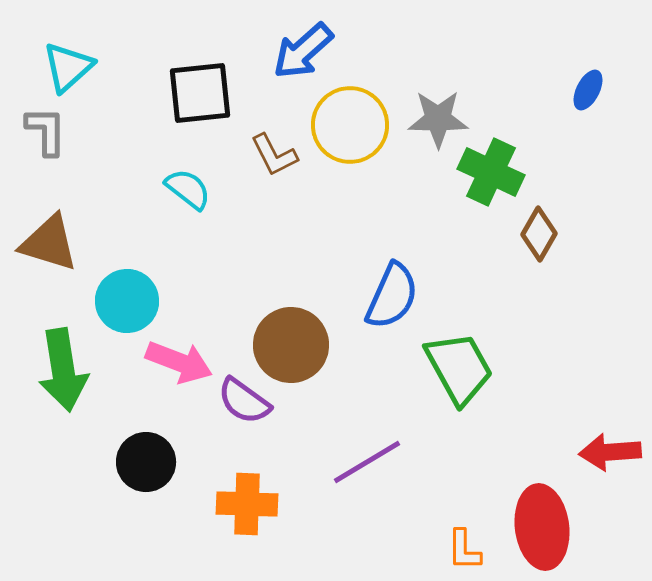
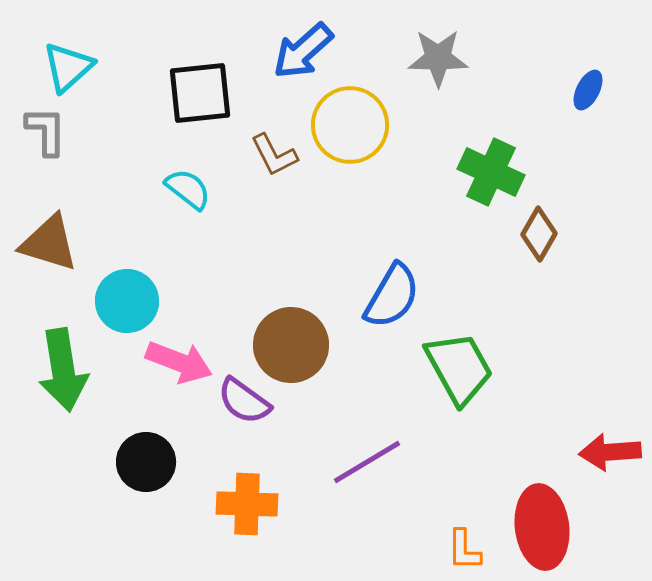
gray star: moved 61 px up
blue semicircle: rotated 6 degrees clockwise
